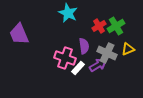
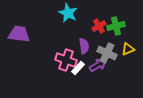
green cross: rotated 18 degrees clockwise
purple trapezoid: rotated 120 degrees clockwise
pink cross: moved 1 px right, 2 px down
